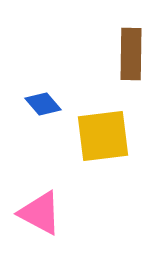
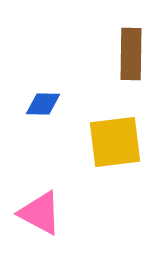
blue diamond: rotated 48 degrees counterclockwise
yellow square: moved 12 px right, 6 px down
